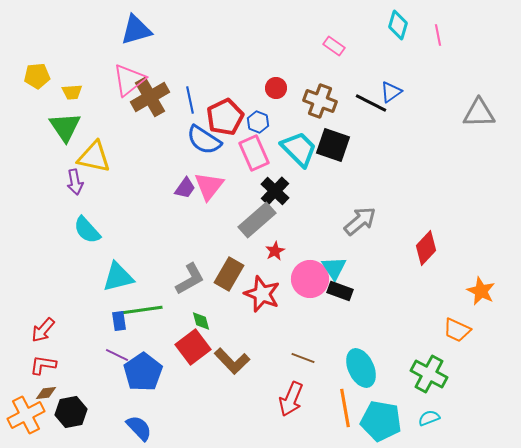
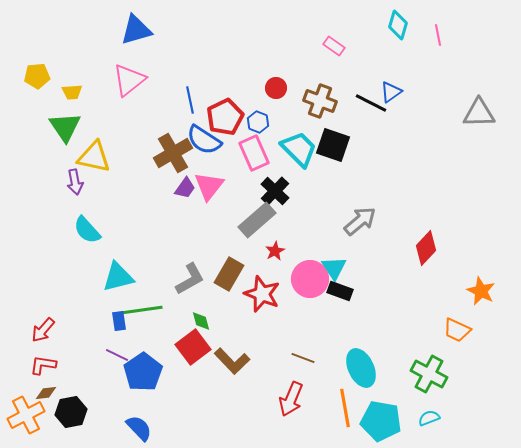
brown cross at (150, 97): moved 23 px right, 56 px down
